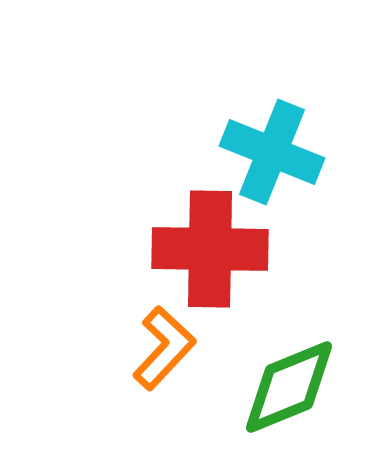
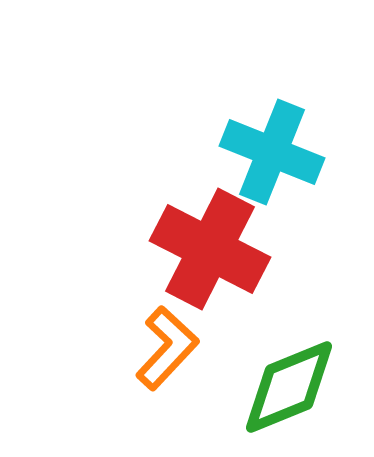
red cross: rotated 26 degrees clockwise
orange L-shape: moved 3 px right
